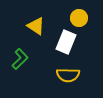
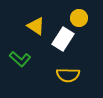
white rectangle: moved 3 px left, 3 px up; rotated 10 degrees clockwise
green L-shape: rotated 85 degrees clockwise
